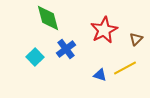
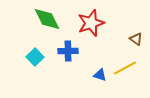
green diamond: moved 1 px left, 1 px down; rotated 12 degrees counterclockwise
red star: moved 13 px left, 7 px up; rotated 8 degrees clockwise
brown triangle: rotated 40 degrees counterclockwise
blue cross: moved 2 px right, 2 px down; rotated 36 degrees clockwise
